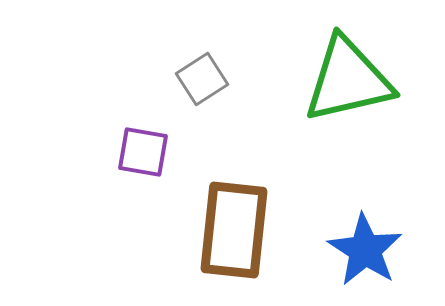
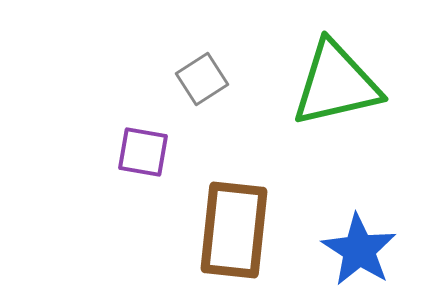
green triangle: moved 12 px left, 4 px down
blue star: moved 6 px left
